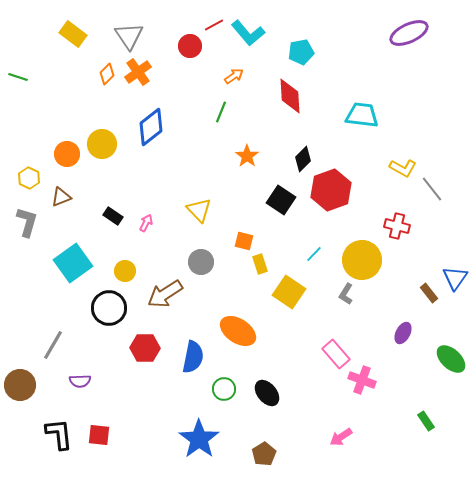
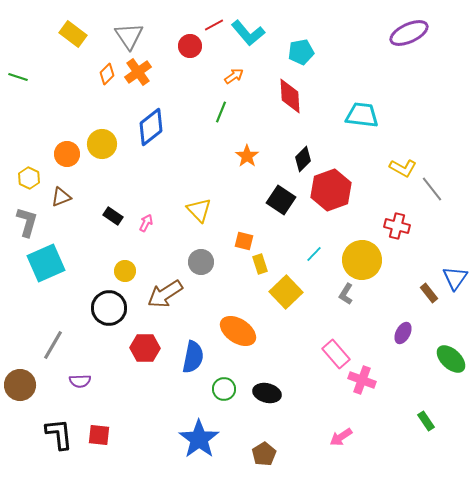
cyan square at (73, 263): moved 27 px left; rotated 12 degrees clockwise
yellow square at (289, 292): moved 3 px left; rotated 12 degrees clockwise
black ellipse at (267, 393): rotated 36 degrees counterclockwise
